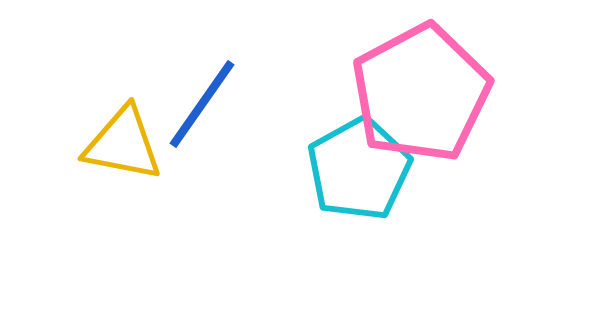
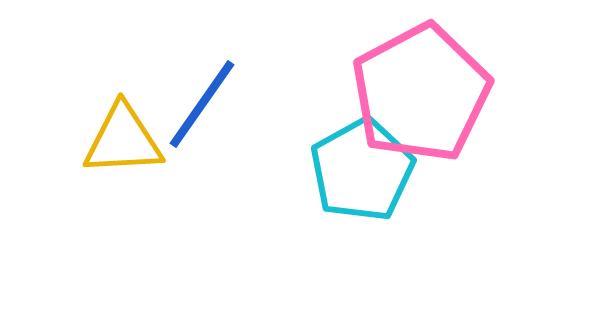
yellow triangle: moved 4 px up; rotated 14 degrees counterclockwise
cyan pentagon: moved 3 px right, 1 px down
